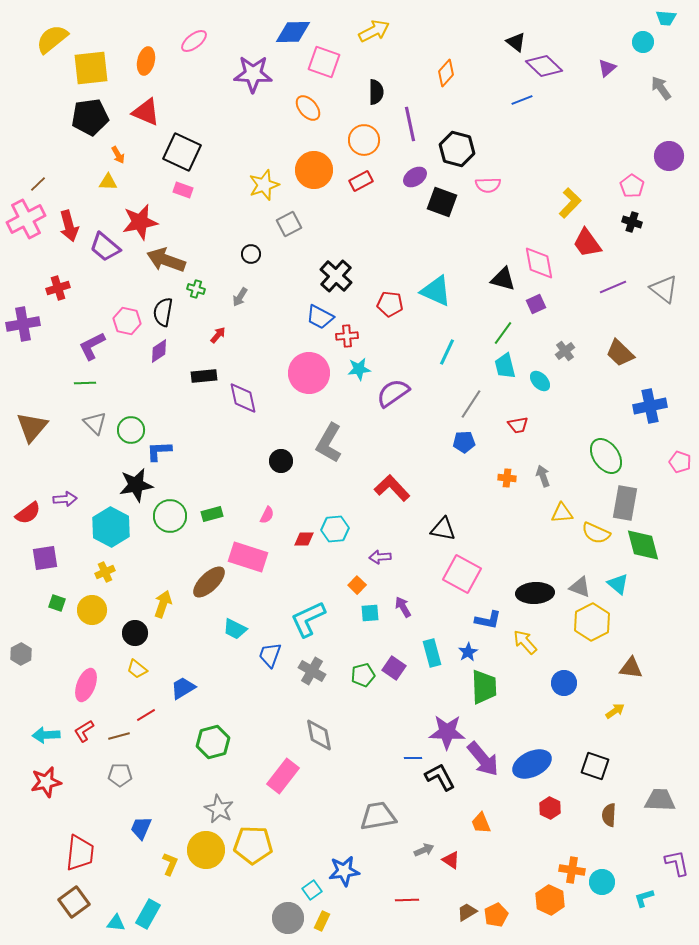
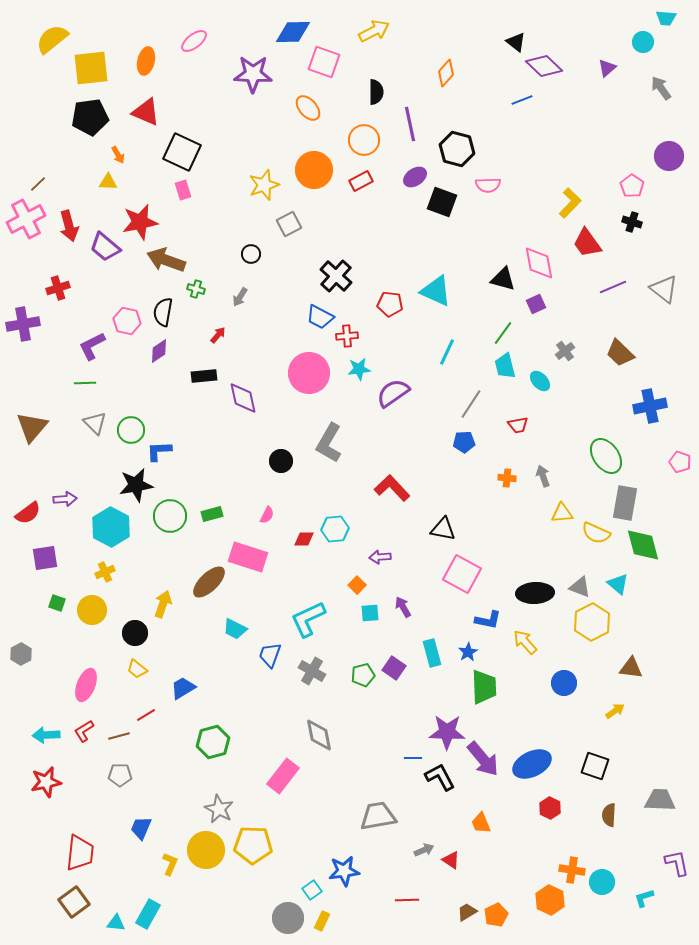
pink rectangle at (183, 190): rotated 54 degrees clockwise
